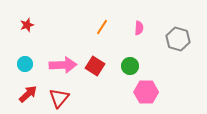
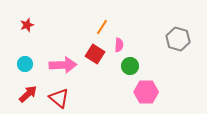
pink semicircle: moved 20 px left, 17 px down
red square: moved 12 px up
red triangle: rotated 30 degrees counterclockwise
